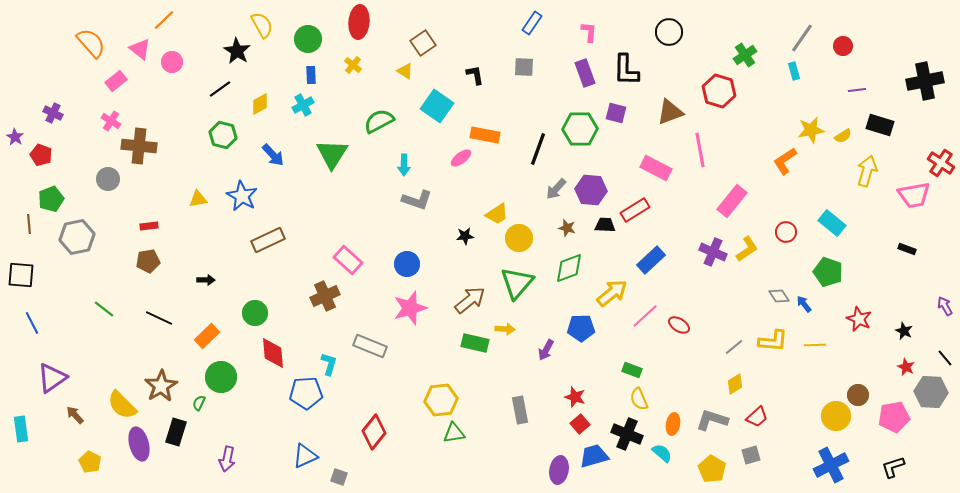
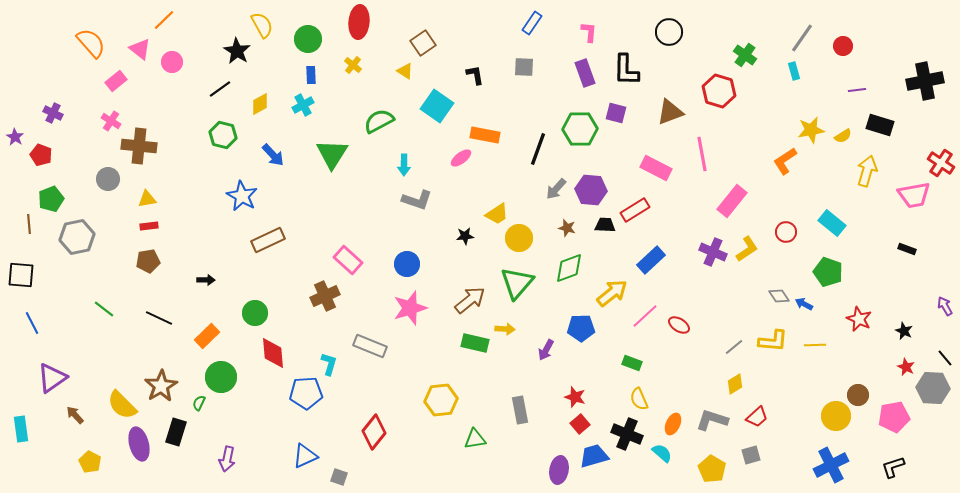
green cross at (745, 55): rotated 20 degrees counterclockwise
pink line at (700, 150): moved 2 px right, 4 px down
yellow triangle at (198, 199): moved 51 px left
blue arrow at (804, 304): rotated 24 degrees counterclockwise
green rectangle at (632, 370): moved 7 px up
gray hexagon at (931, 392): moved 2 px right, 4 px up
orange ellipse at (673, 424): rotated 15 degrees clockwise
green triangle at (454, 433): moved 21 px right, 6 px down
